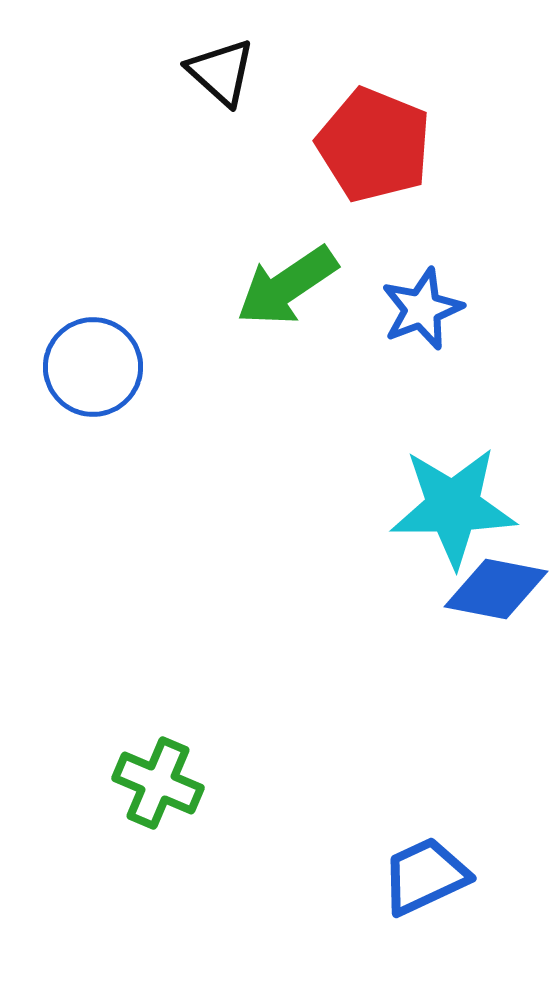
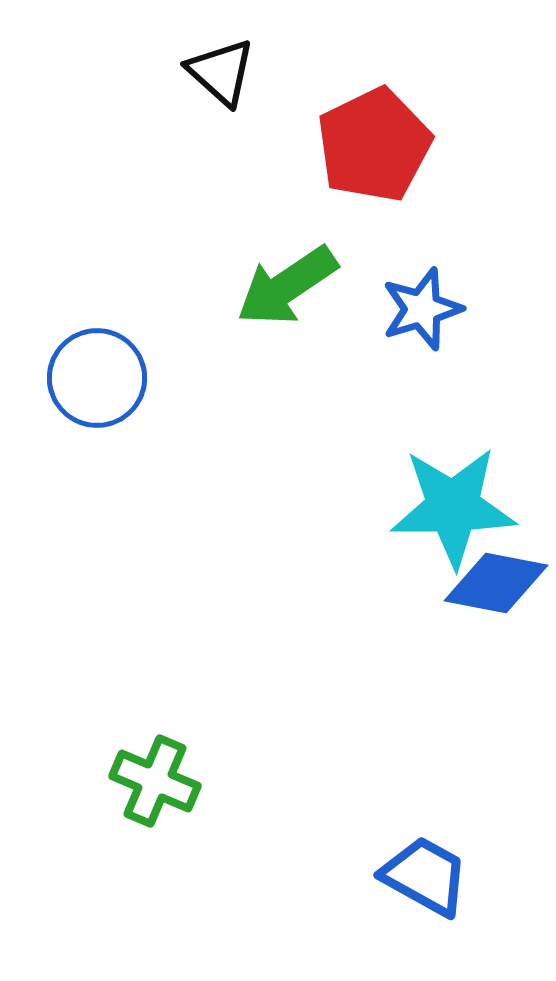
red pentagon: rotated 24 degrees clockwise
blue star: rotated 4 degrees clockwise
blue circle: moved 4 px right, 11 px down
blue diamond: moved 6 px up
green cross: moved 3 px left, 2 px up
blue trapezoid: rotated 54 degrees clockwise
